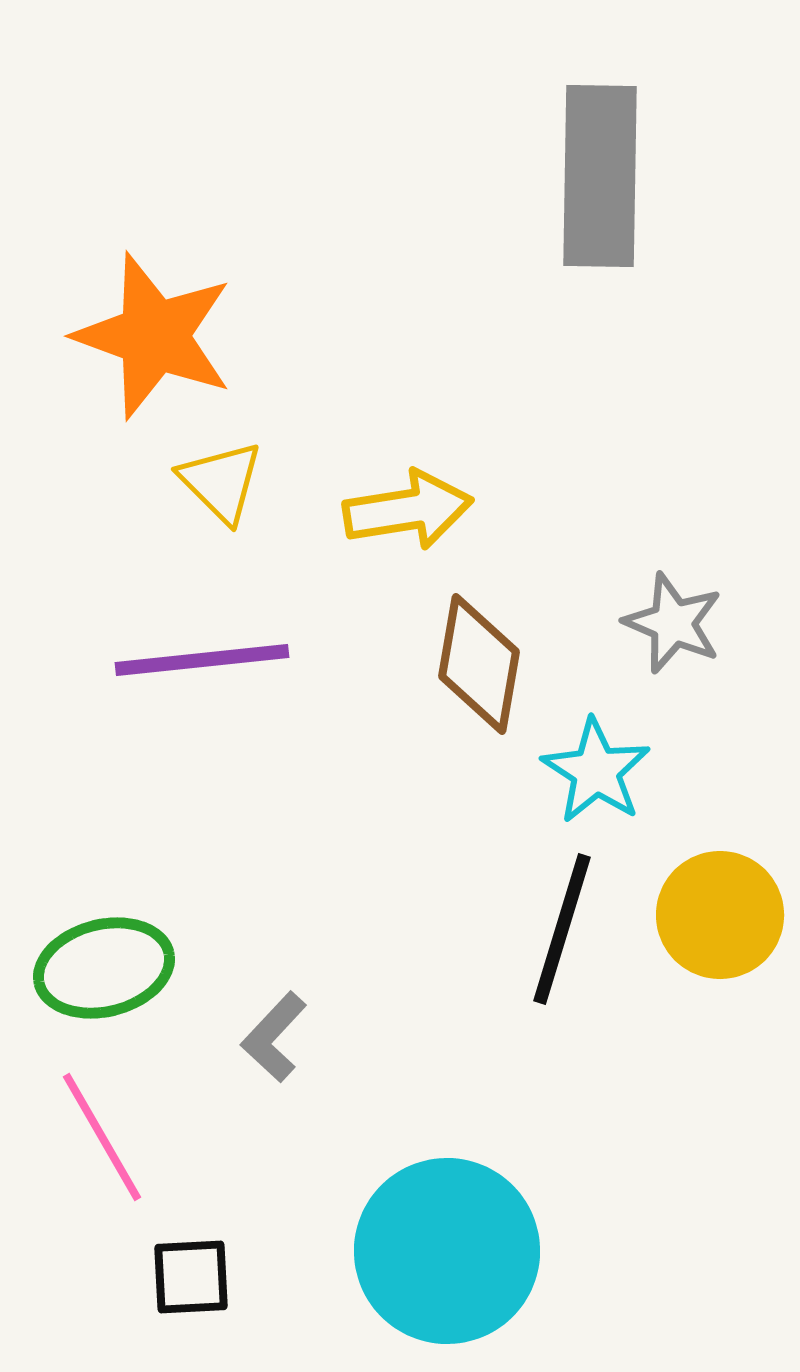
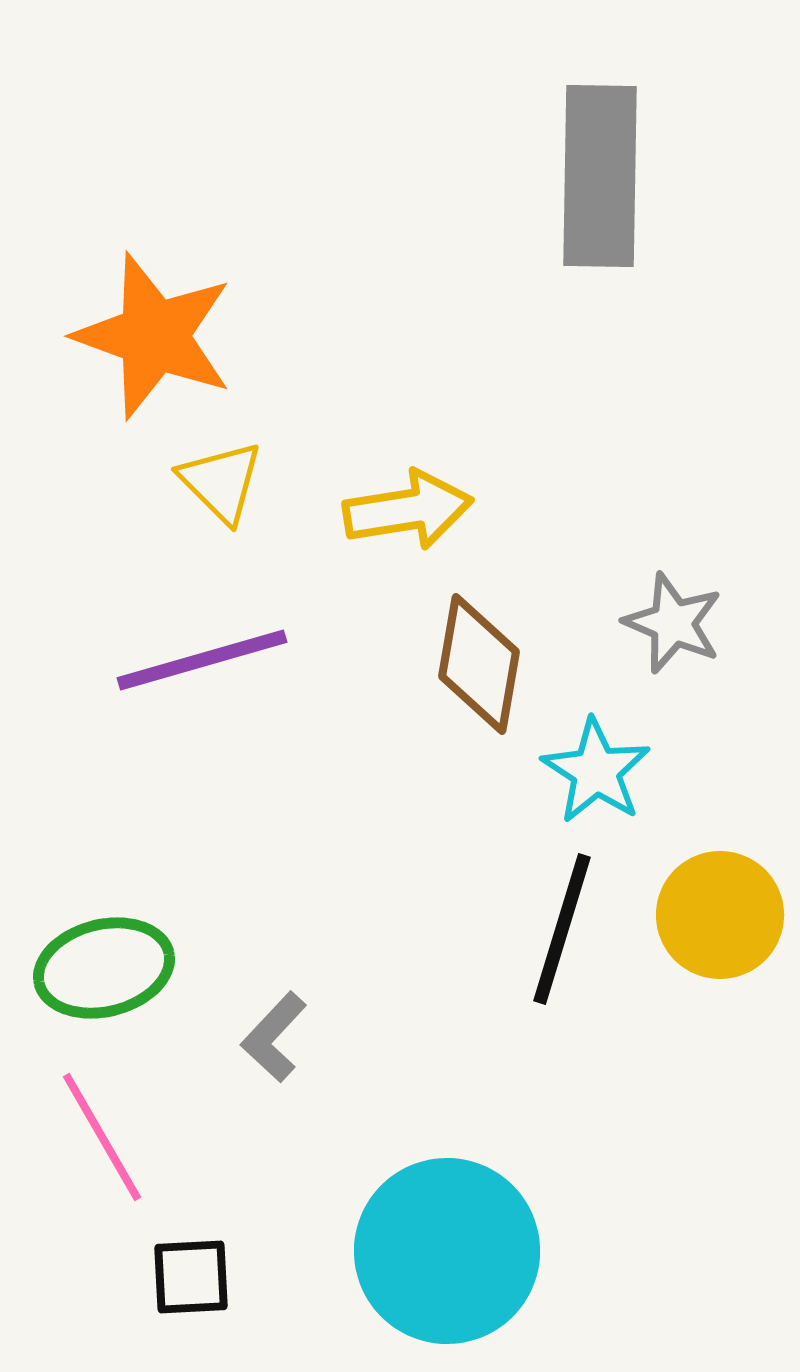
purple line: rotated 10 degrees counterclockwise
